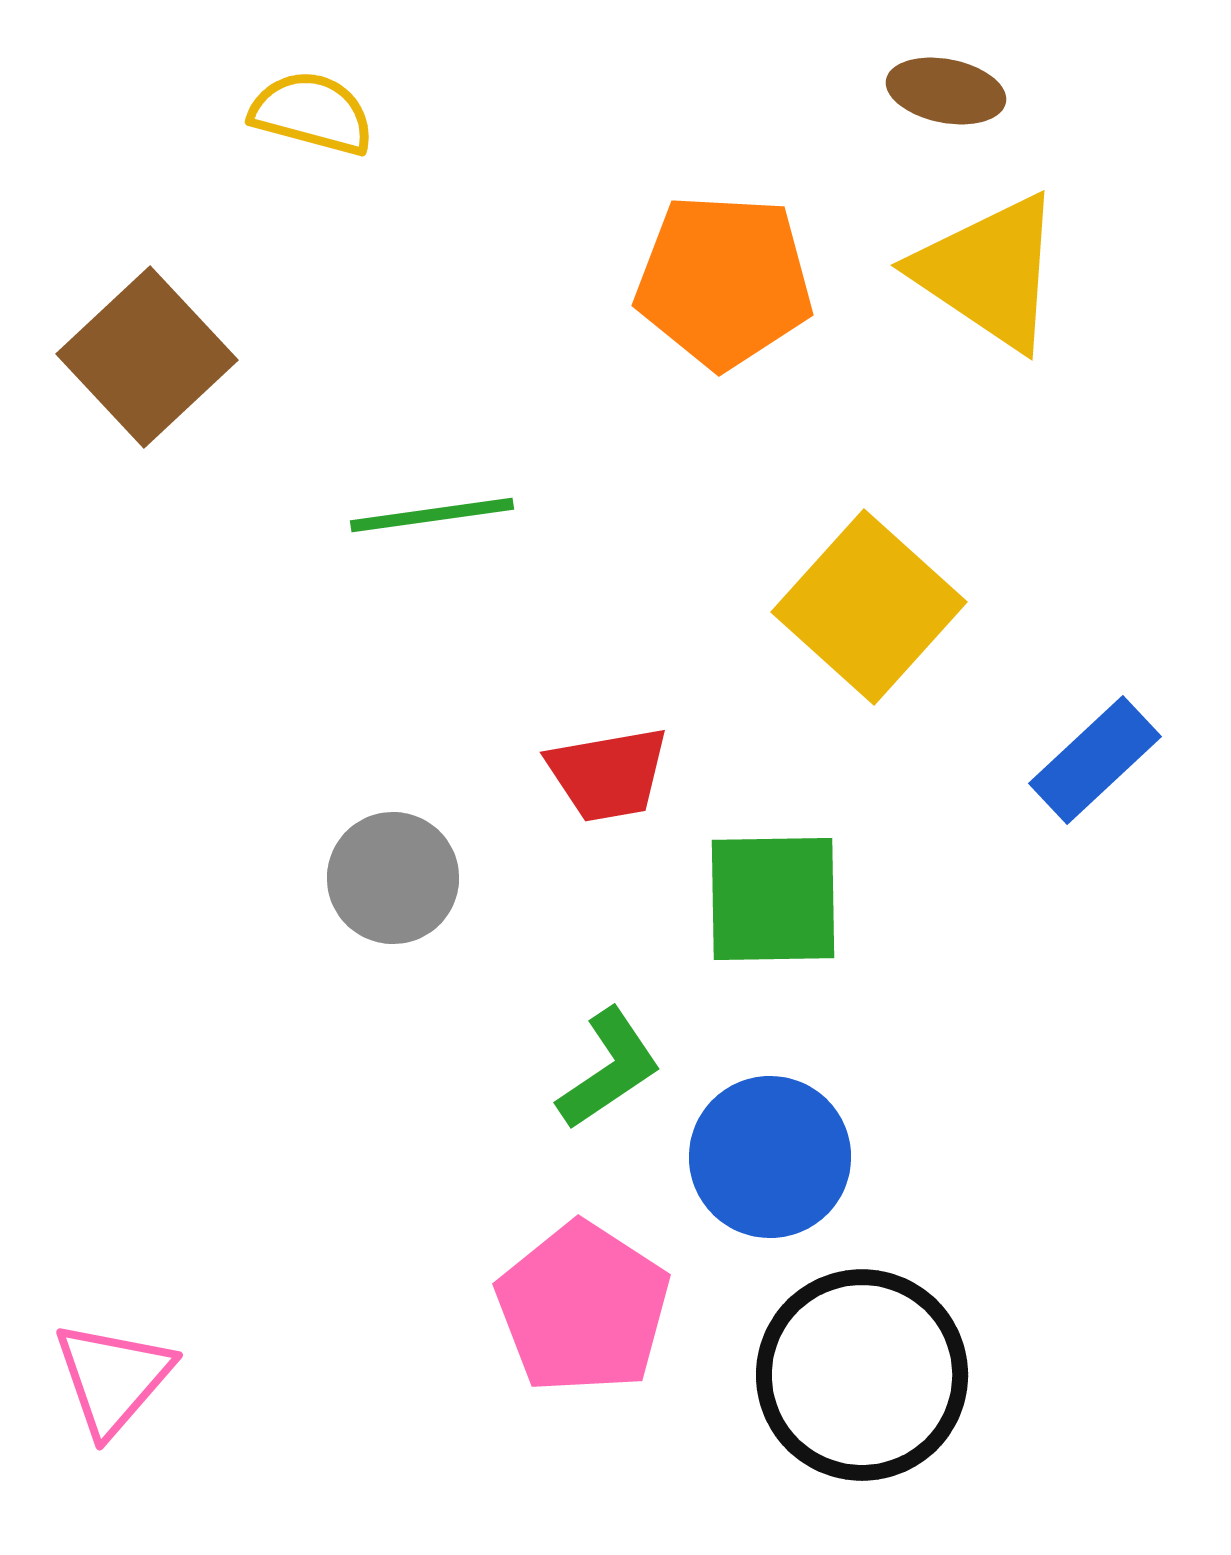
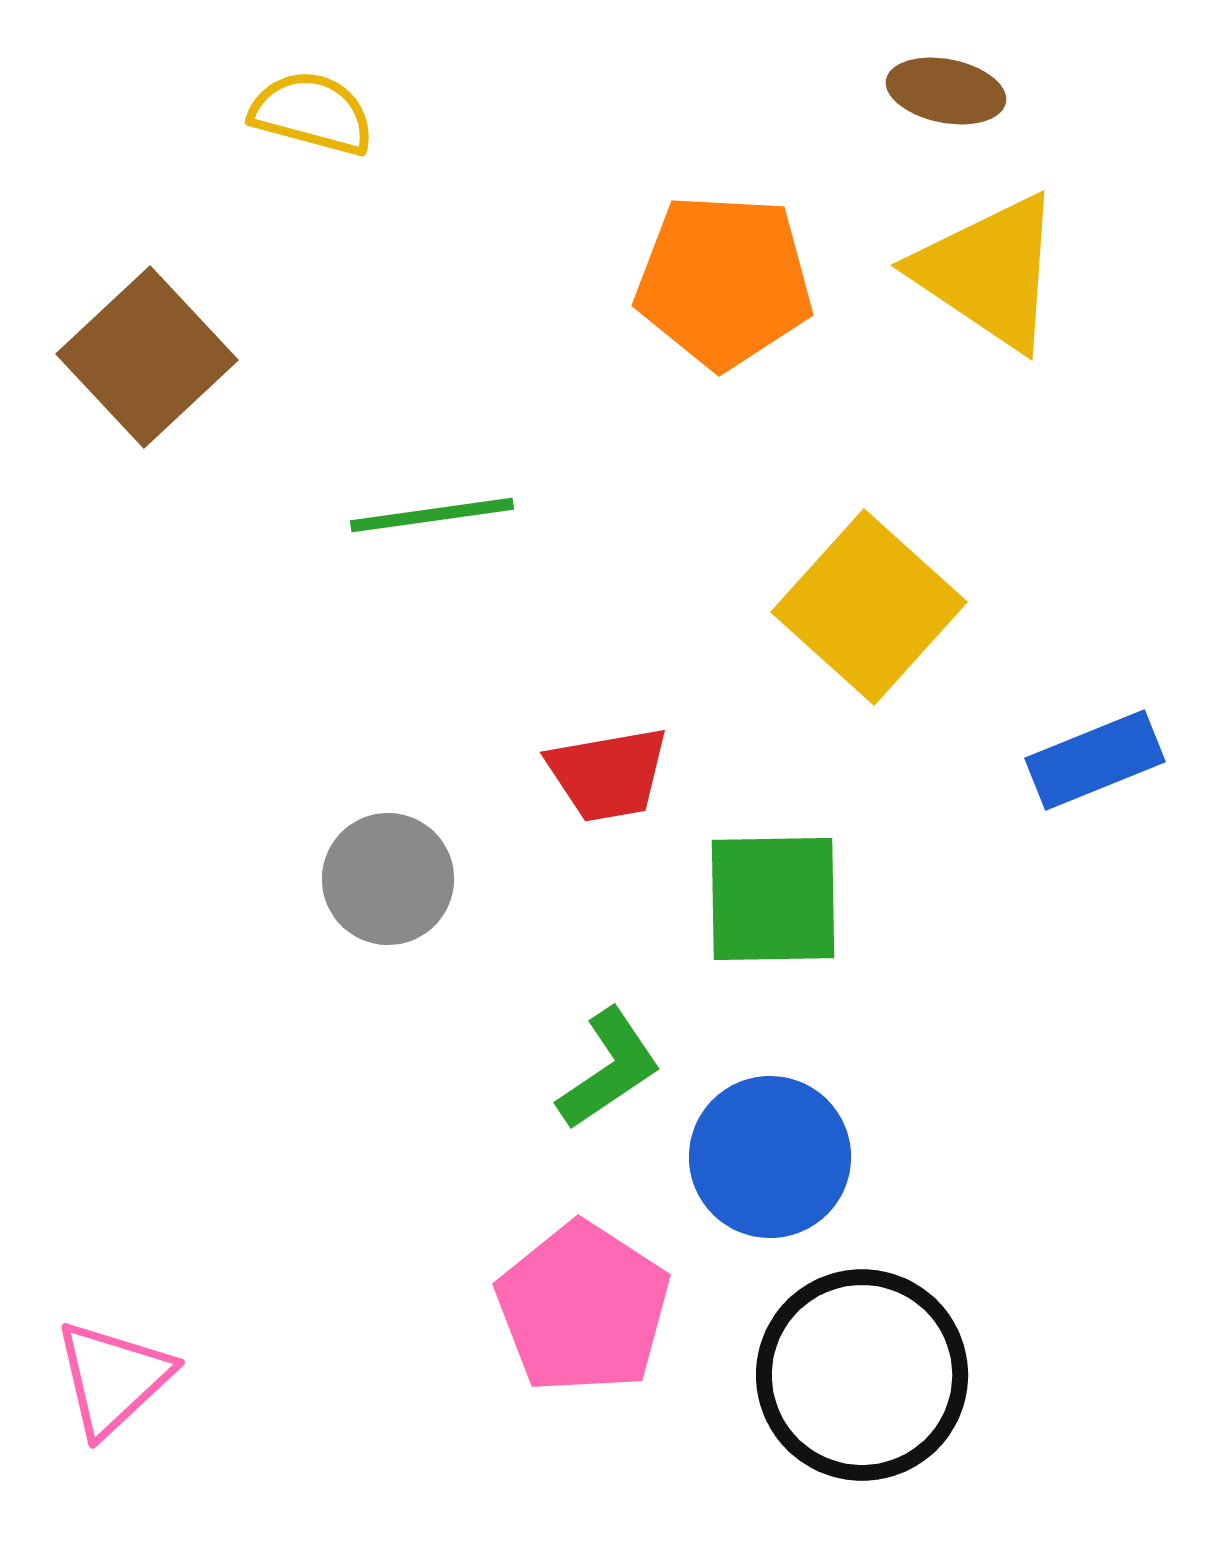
blue rectangle: rotated 21 degrees clockwise
gray circle: moved 5 px left, 1 px down
pink triangle: rotated 6 degrees clockwise
